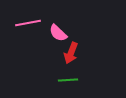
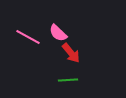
pink line: moved 14 px down; rotated 40 degrees clockwise
red arrow: rotated 60 degrees counterclockwise
